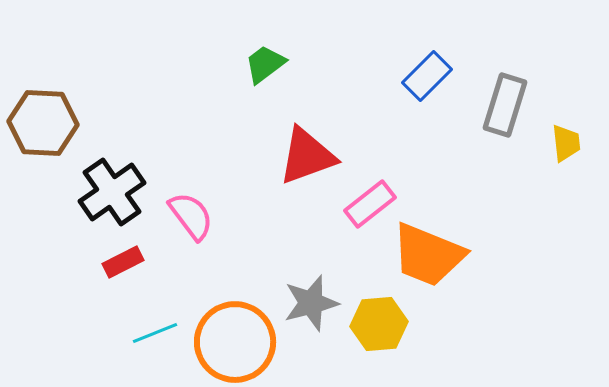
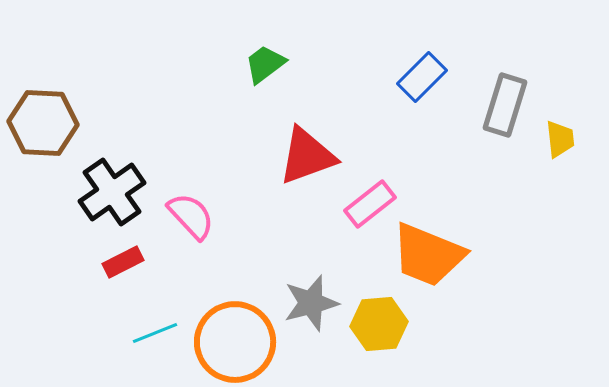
blue rectangle: moved 5 px left, 1 px down
yellow trapezoid: moved 6 px left, 4 px up
pink semicircle: rotated 6 degrees counterclockwise
